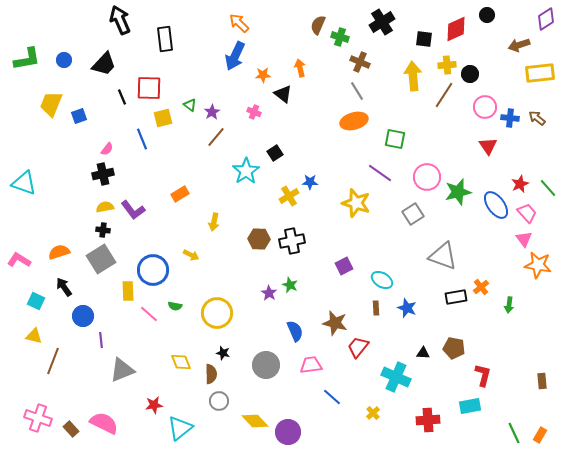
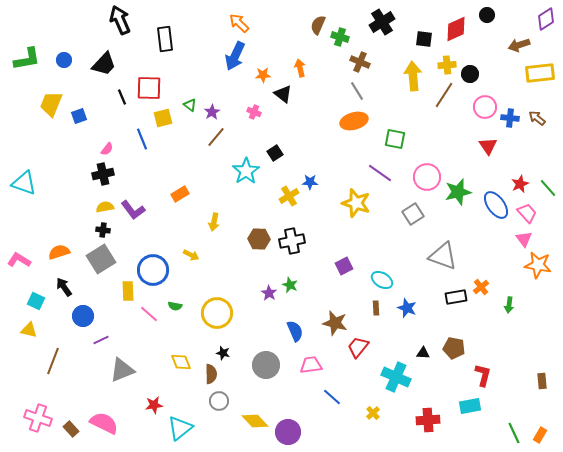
yellow triangle at (34, 336): moved 5 px left, 6 px up
purple line at (101, 340): rotated 70 degrees clockwise
